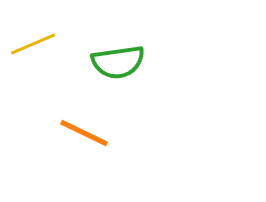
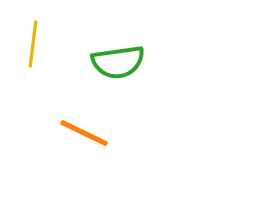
yellow line: rotated 60 degrees counterclockwise
